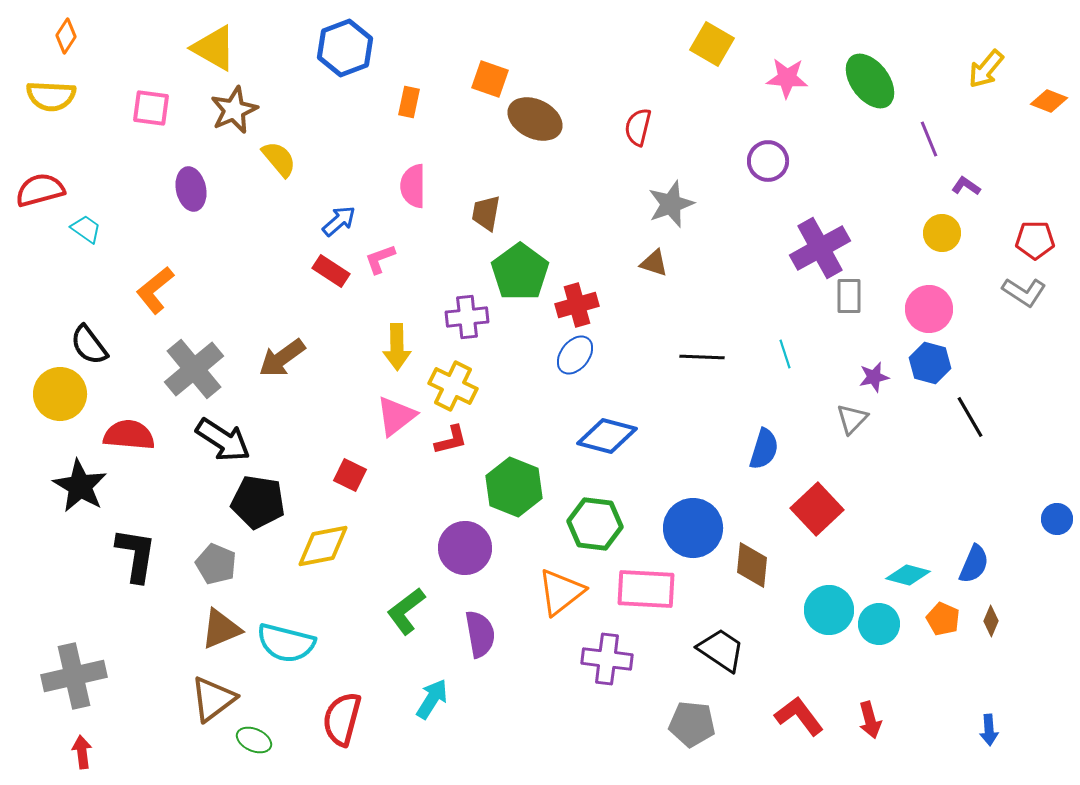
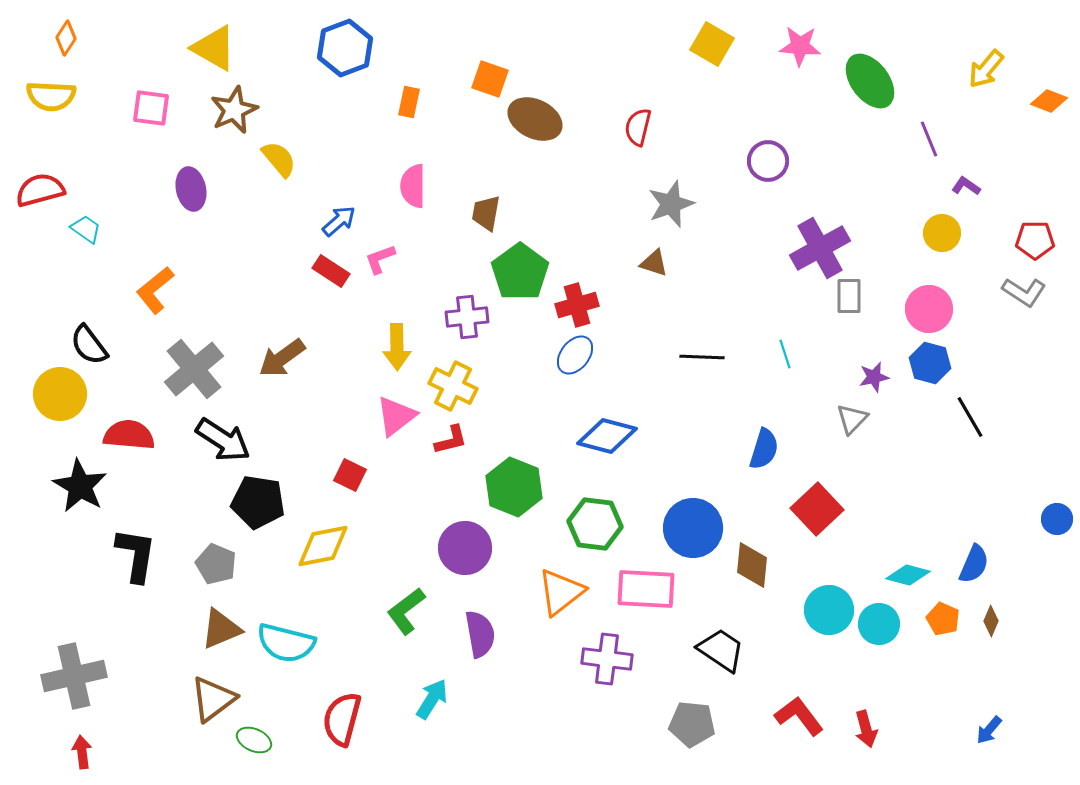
orange diamond at (66, 36): moved 2 px down
pink star at (787, 78): moved 13 px right, 32 px up
red arrow at (870, 720): moved 4 px left, 9 px down
blue arrow at (989, 730): rotated 44 degrees clockwise
